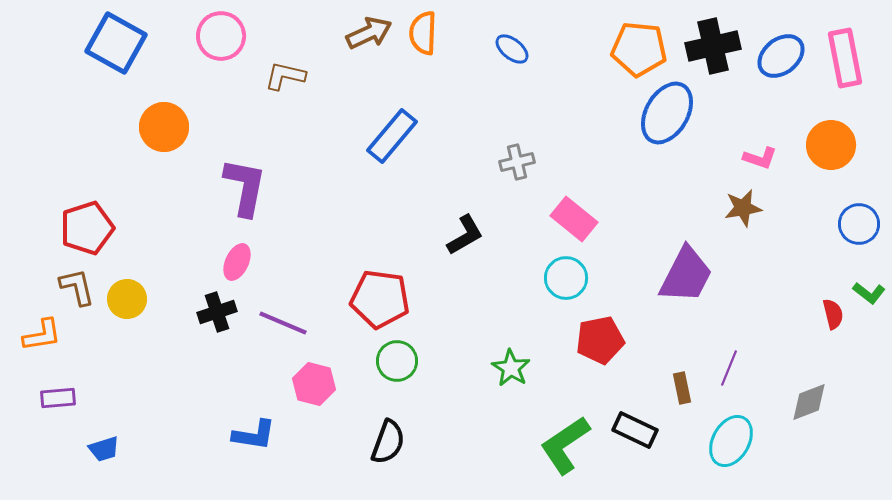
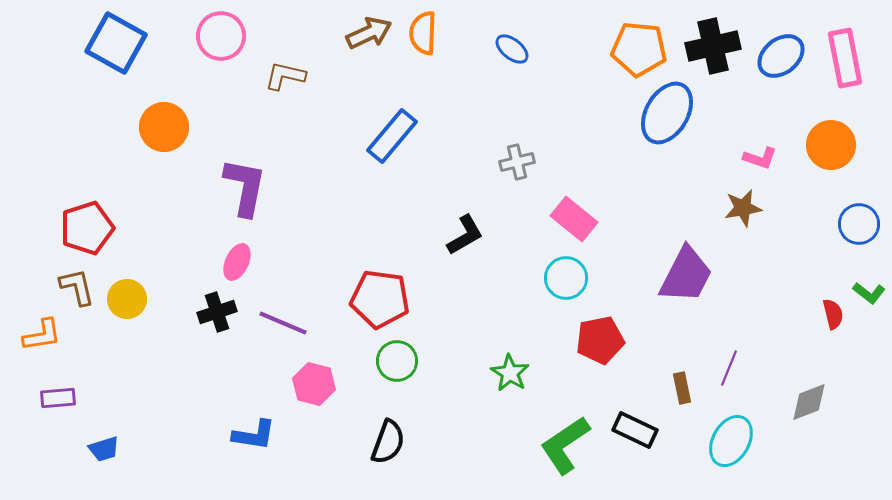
green star at (511, 368): moved 1 px left, 5 px down
